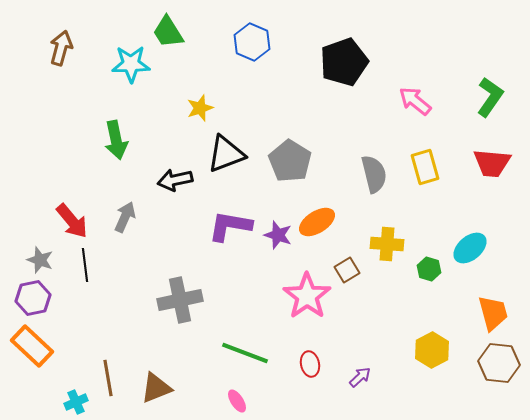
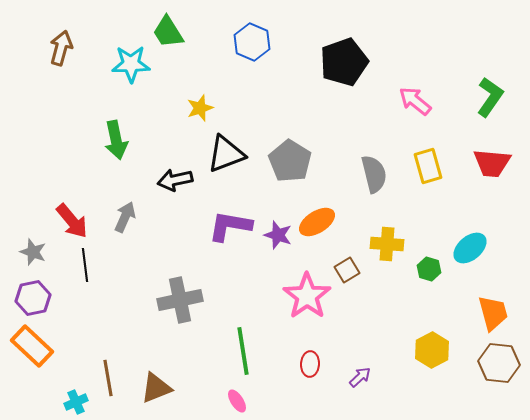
yellow rectangle: moved 3 px right, 1 px up
gray star: moved 7 px left, 8 px up
green line: moved 2 px left, 2 px up; rotated 60 degrees clockwise
red ellipse: rotated 15 degrees clockwise
